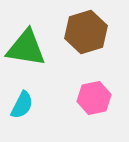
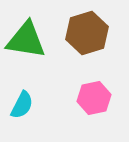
brown hexagon: moved 1 px right, 1 px down
green triangle: moved 8 px up
